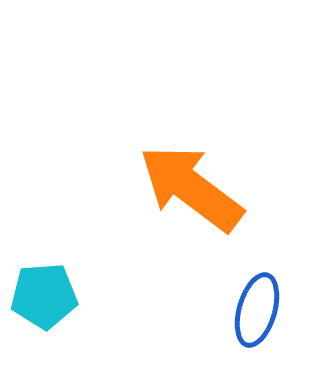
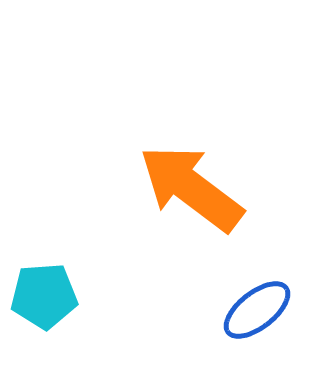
blue ellipse: rotated 36 degrees clockwise
